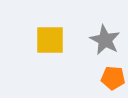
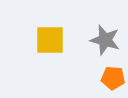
gray star: rotated 12 degrees counterclockwise
